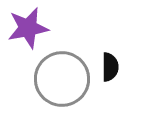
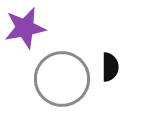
purple star: moved 3 px left
